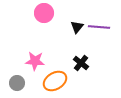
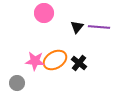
black cross: moved 2 px left
orange ellipse: moved 21 px up
